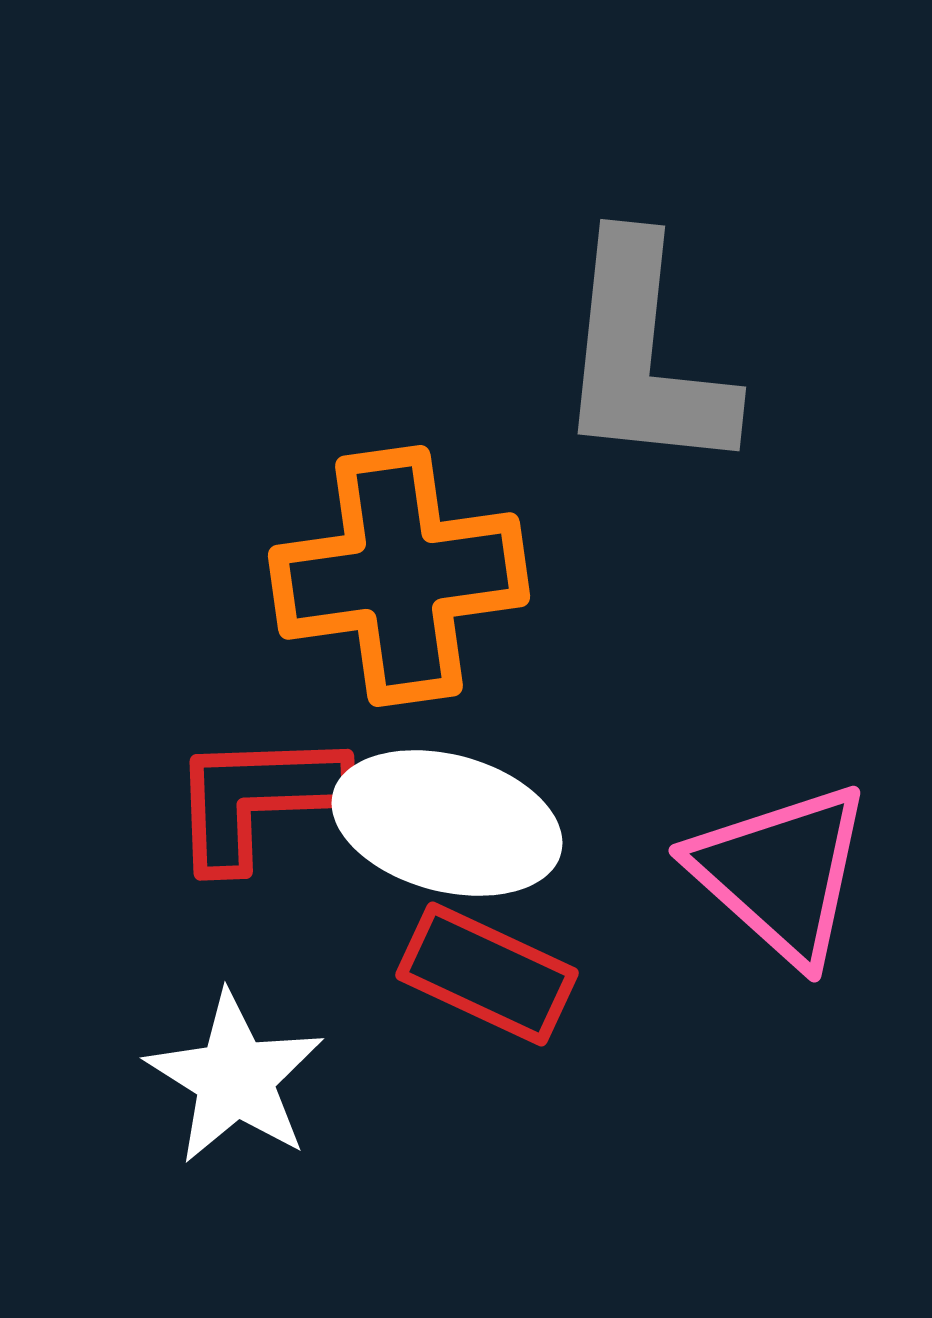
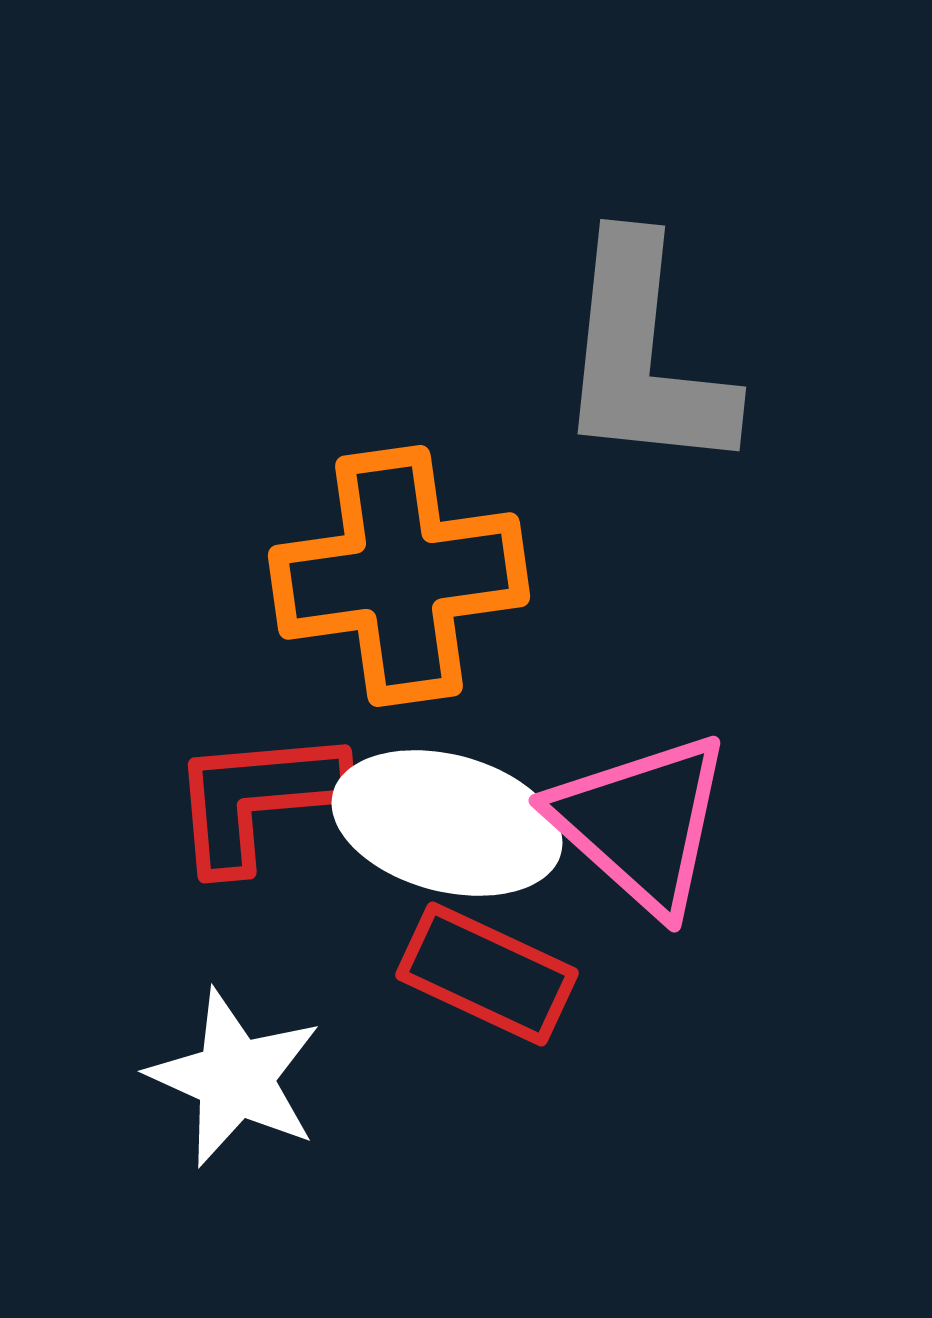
red L-shape: rotated 3 degrees counterclockwise
pink triangle: moved 140 px left, 50 px up
white star: rotated 8 degrees counterclockwise
